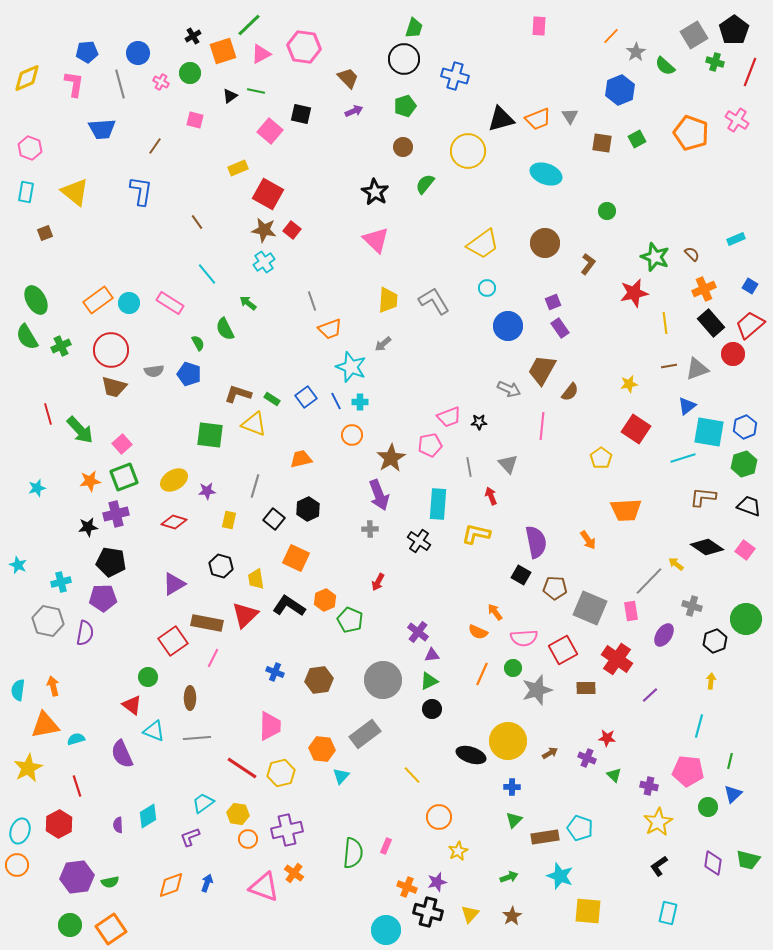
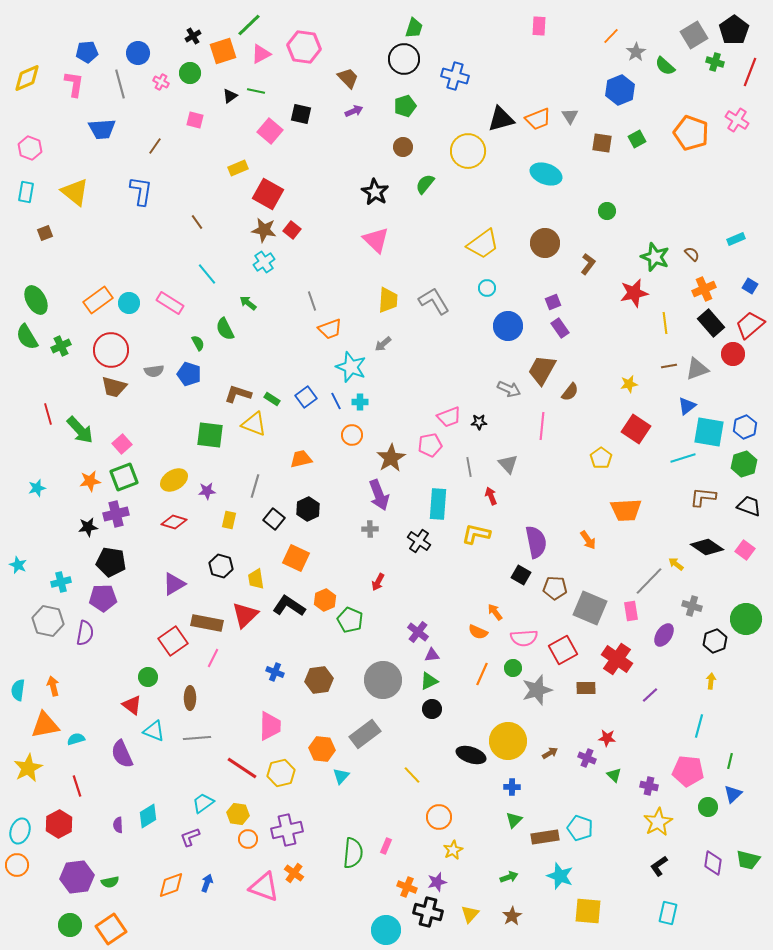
yellow star at (458, 851): moved 5 px left, 1 px up
